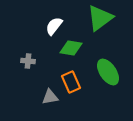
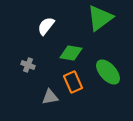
white semicircle: moved 8 px left
green diamond: moved 5 px down
gray cross: moved 4 px down; rotated 16 degrees clockwise
green ellipse: rotated 8 degrees counterclockwise
orange rectangle: moved 2 px right
